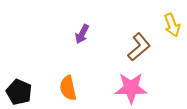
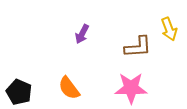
yellow arrow: moved 3 px left, 4 px down
brown L-shape: moved 1 px left; rotated 36 degrees clockwise
orange semicircle: moved 1 px right; rotated 25 degrees counterclockwise
